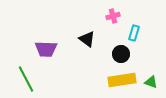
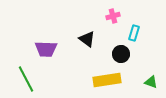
yellow rectangle: moved 15 px left
